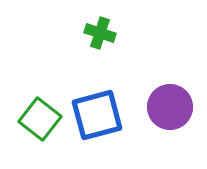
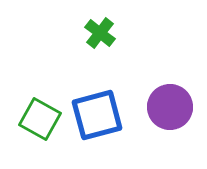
green cross: rotated 20 degrees clockwise
green square: rotated 9 degrees counterclockwise
